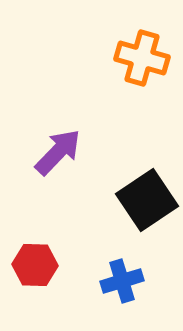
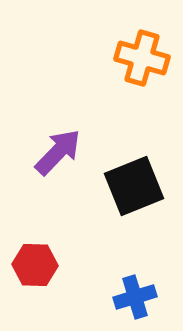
black square: moved 13 px left, 14 px up; rotated 12 degrees clockwise
blue cross: moved 13 px right, 16 px down
